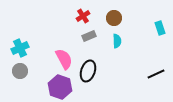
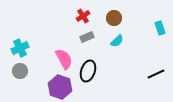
gray rectangle: moved 2 px left, 1 px down
cyan semicircle: rotated 48 degrees clockwise
